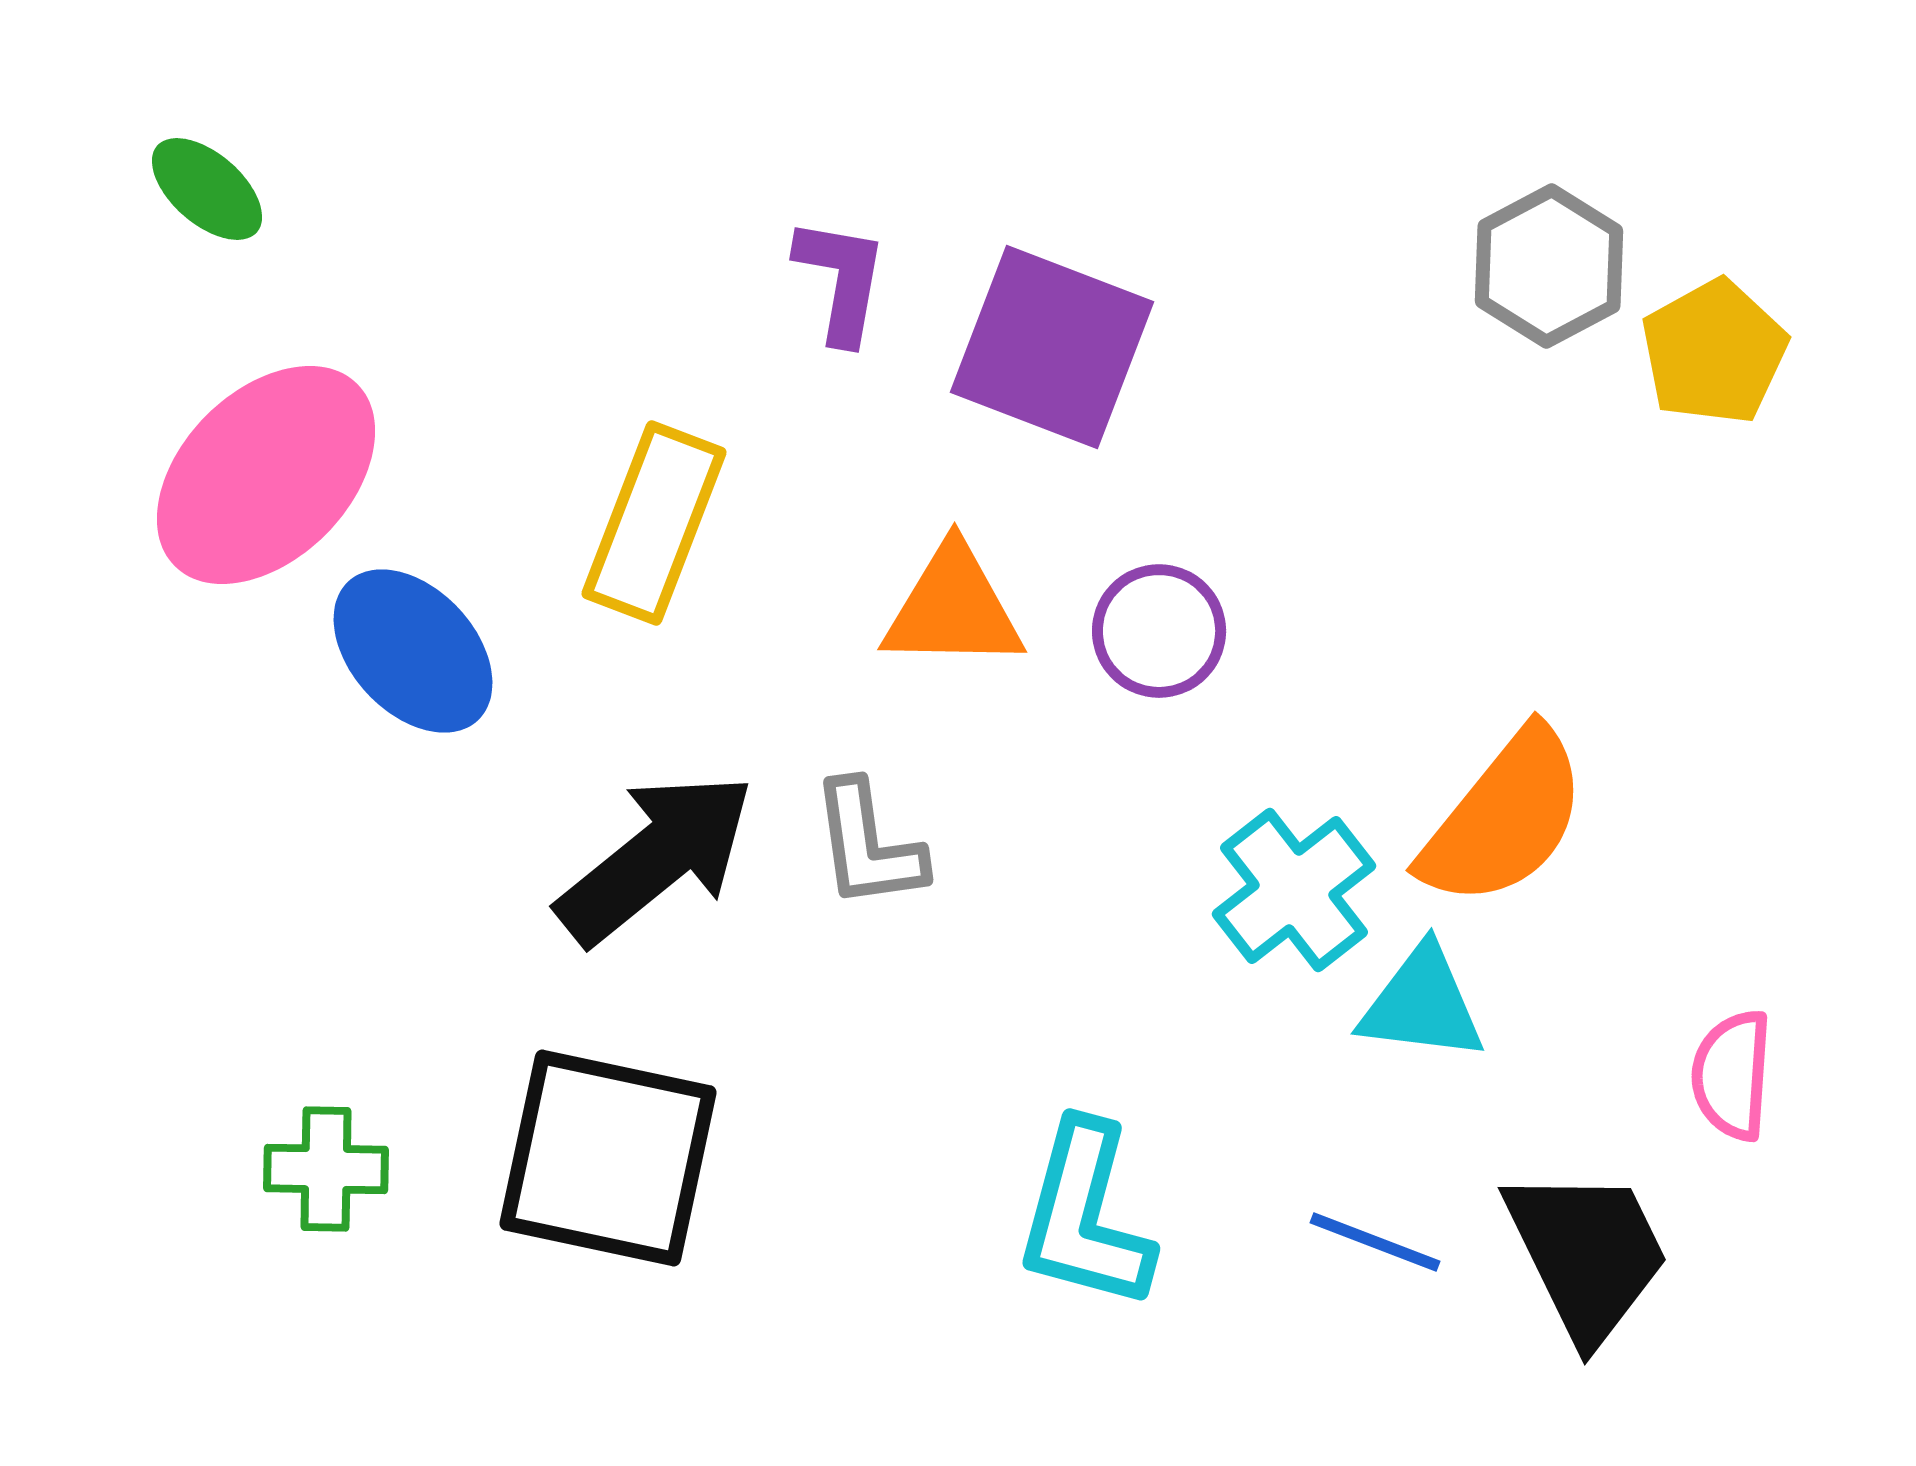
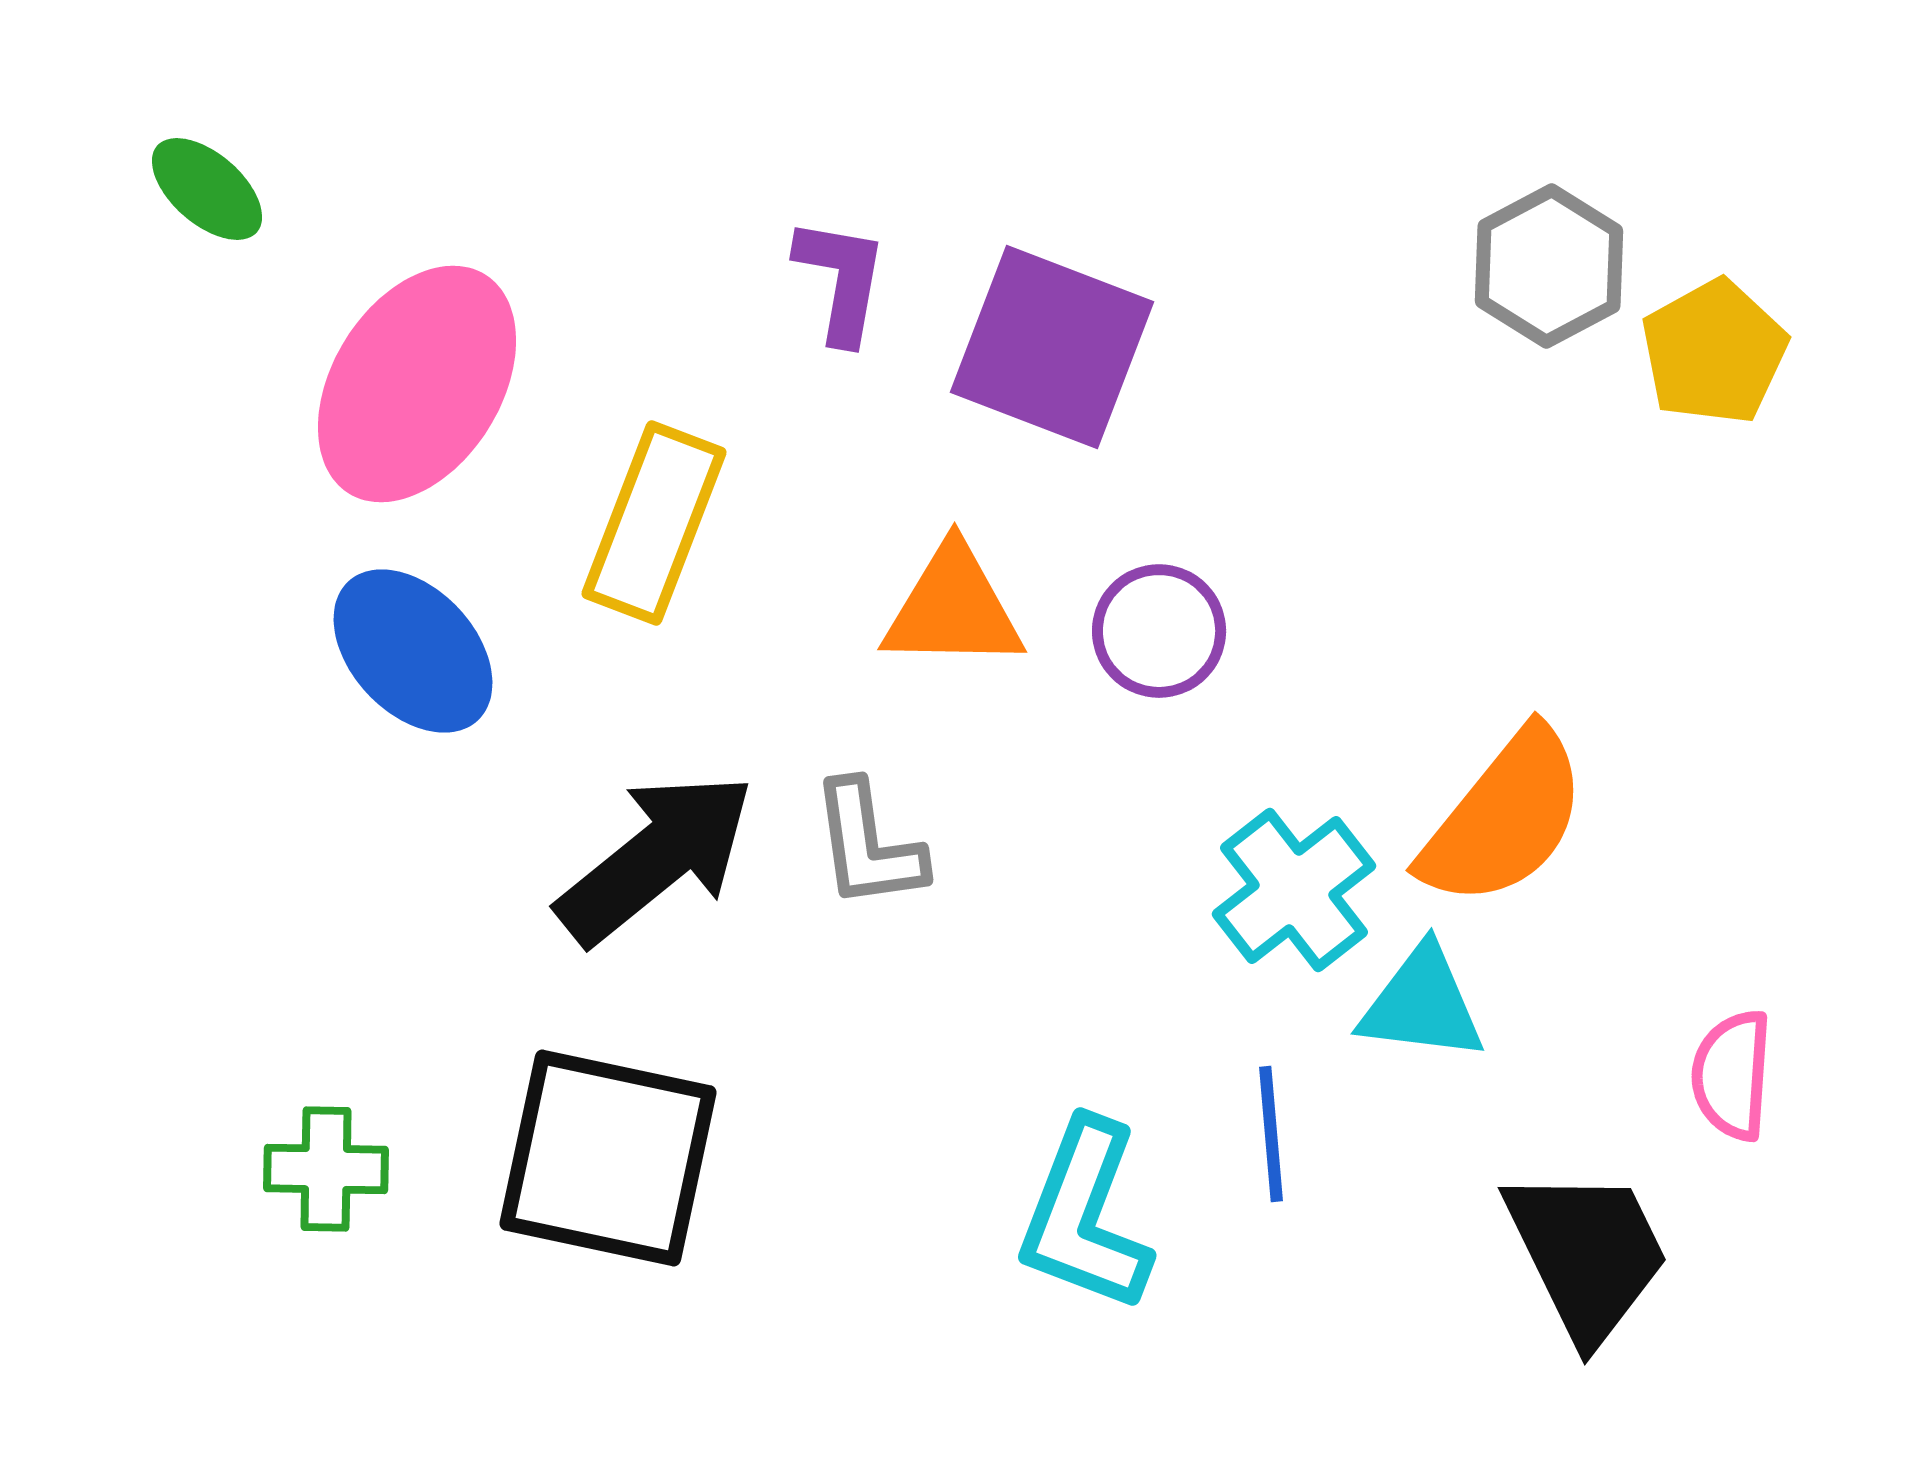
pink ellipse: moved 151 px right, 91 px up; rotated 13 degrees counterclockwise
cyan L-shape: rotated 6 degrees clockwise
blue line: moved 104 px left, 108 px up; rotated 64 degrees clockwise
